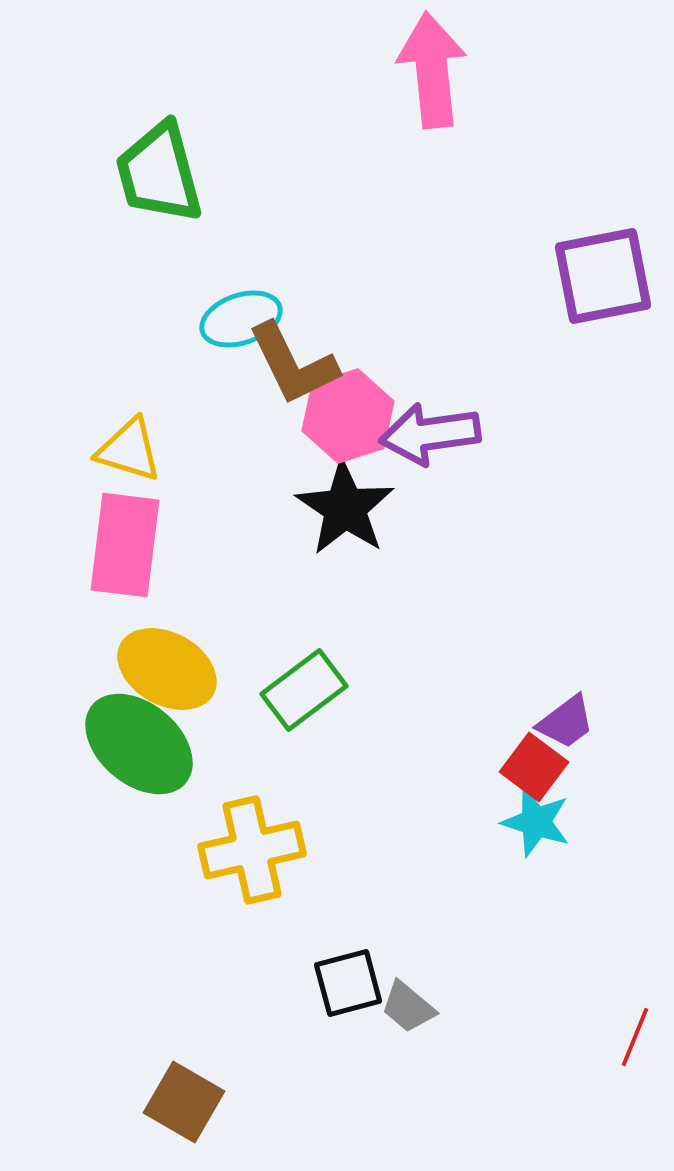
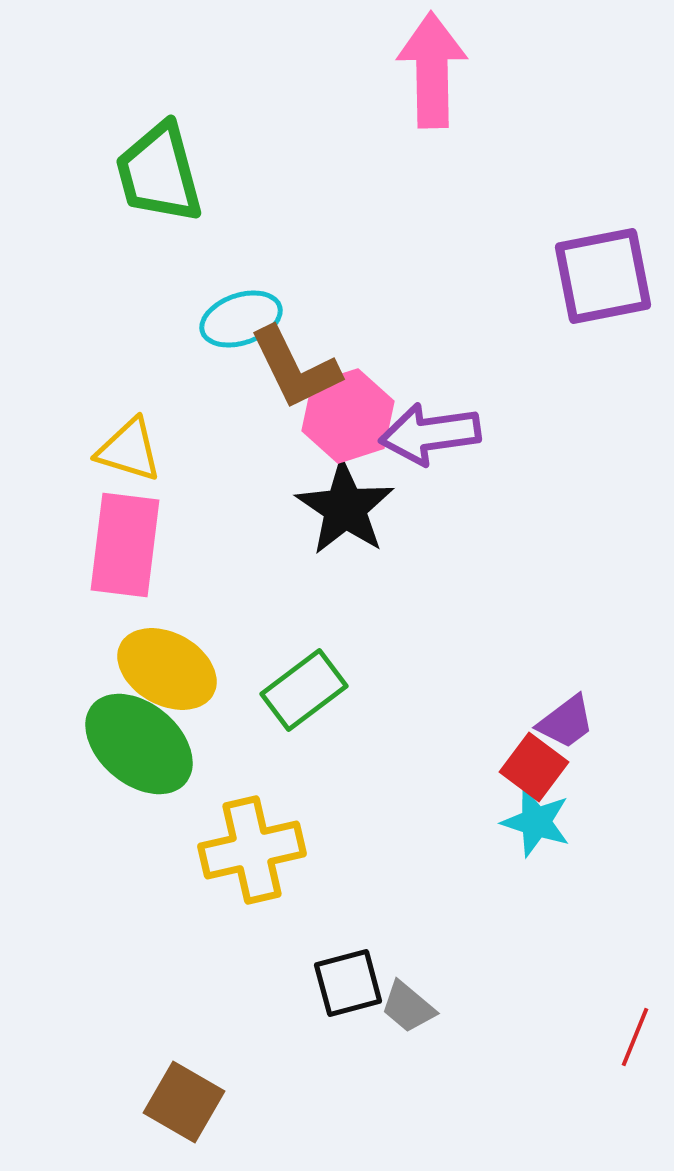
pink arrow: rotated 5 degrees clockwise
brown L-shape: moved 2 px right, 4 px down
